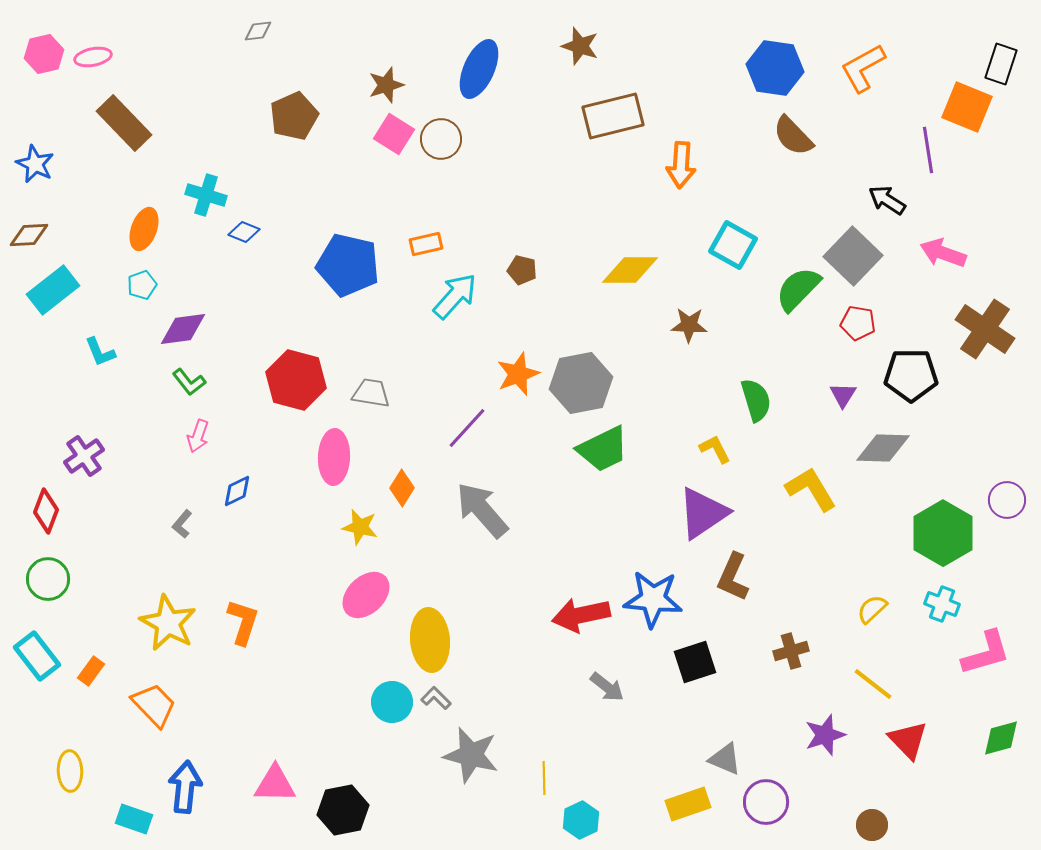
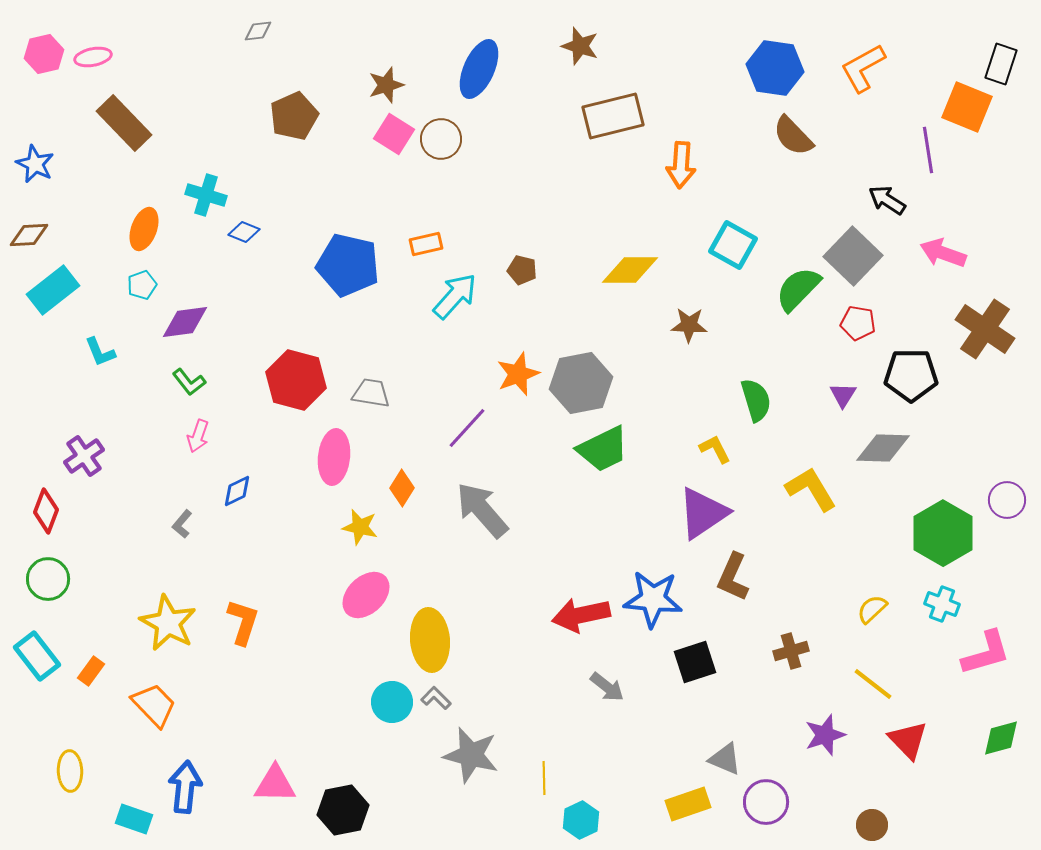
purple diamond at (183, 329): moved 2 px right, 7 px up
pink ellipse at (334, 457): rotated 4 degrees clockwise
